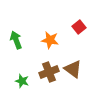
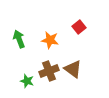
green arrow: moved 3 px right, 1 px up
brown cross: moved 1 px up
green star: moved 5 px right
